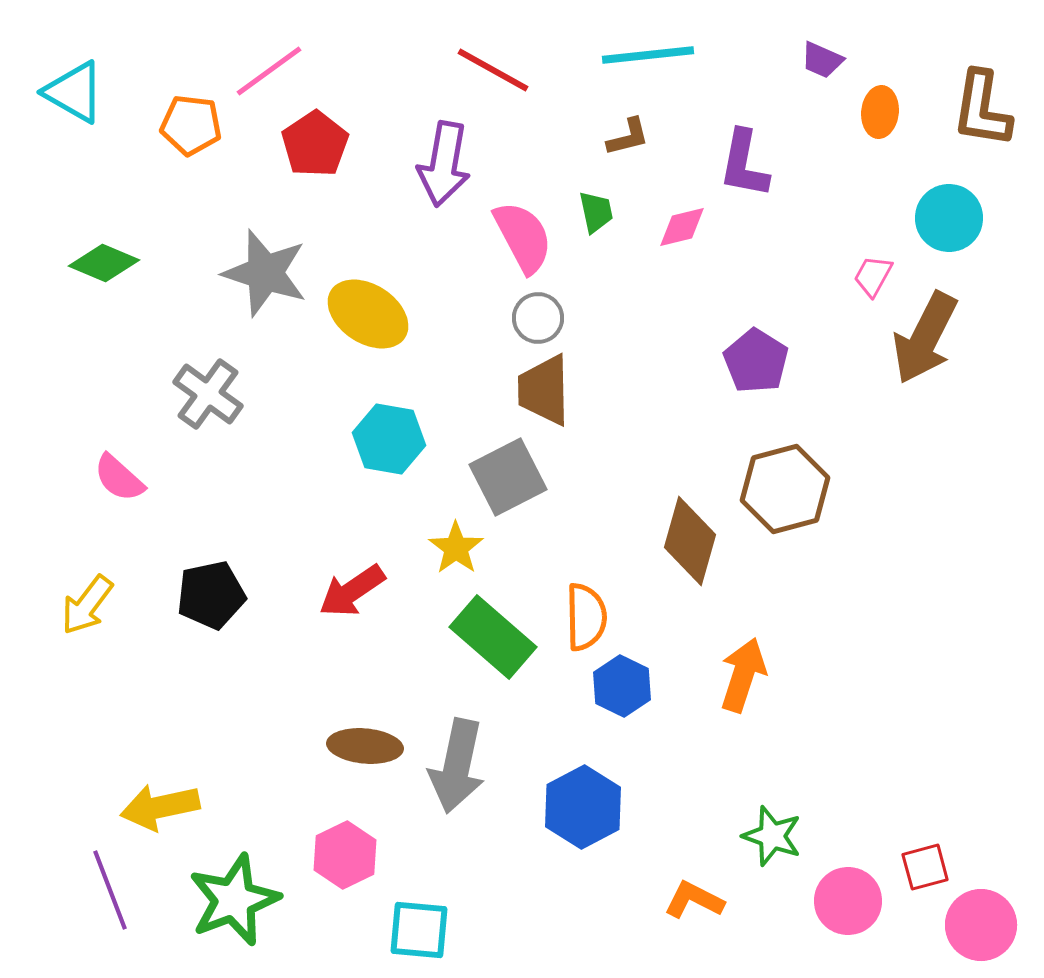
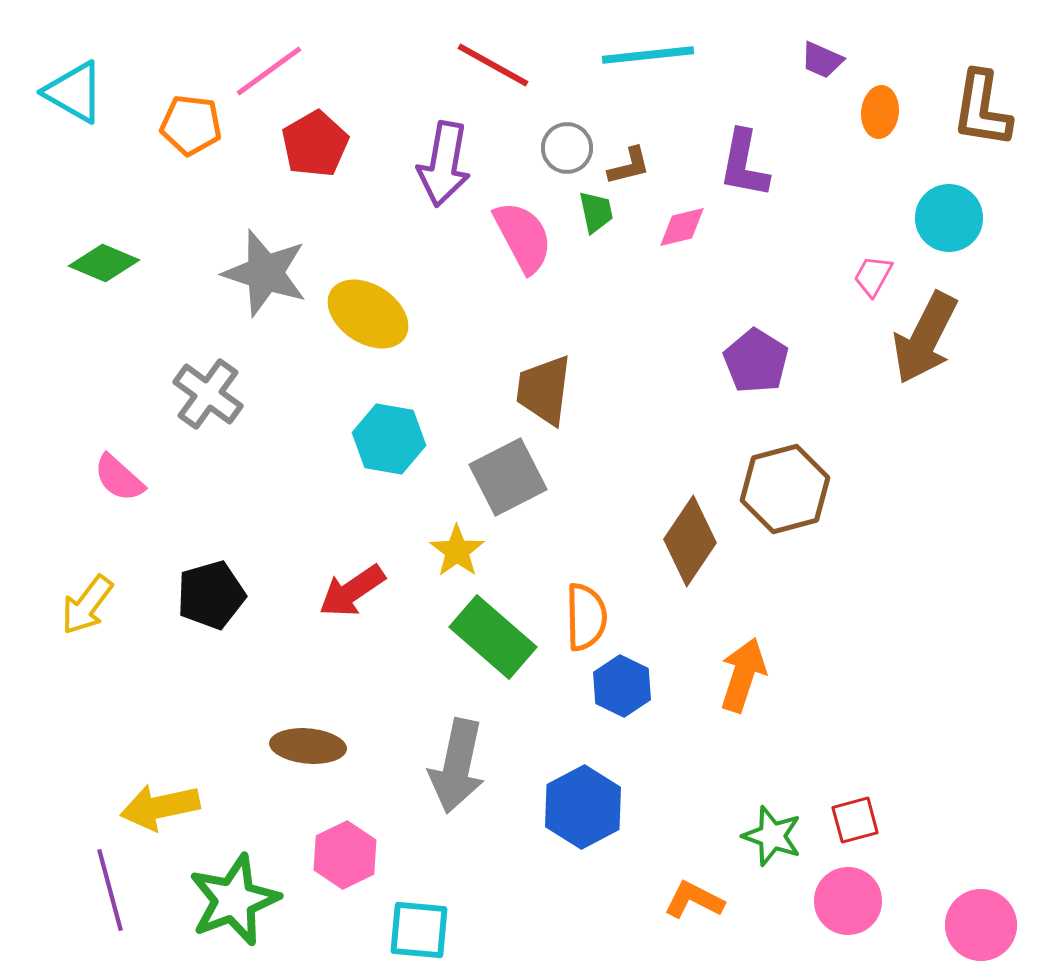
red line at (493, 70): moved 5 px up
brown L-shape at (628, 137): moved 1 px right, 29 px down
red pentagon at (315, 144): rotated 4 degrees clockwise
gray circle at (538, 318): moved 29 px right, 170 px up
brown trapezoid at (544, 390): rotated 8 degrees clockwise
brown diamond at (690, 541): rotated 18 degrees clockwise
yellow star at (456, 548): moved 1 px right, 3 px down
black pentagon at (211, 595): rotated 4 degrees counterclockwise
brown ellipse at (365, 746): moved 57 px left
red square at (925, 867): moved 70 px left, 47 px up
purple line at (110, 890): rotated 6 degrees clockwise
